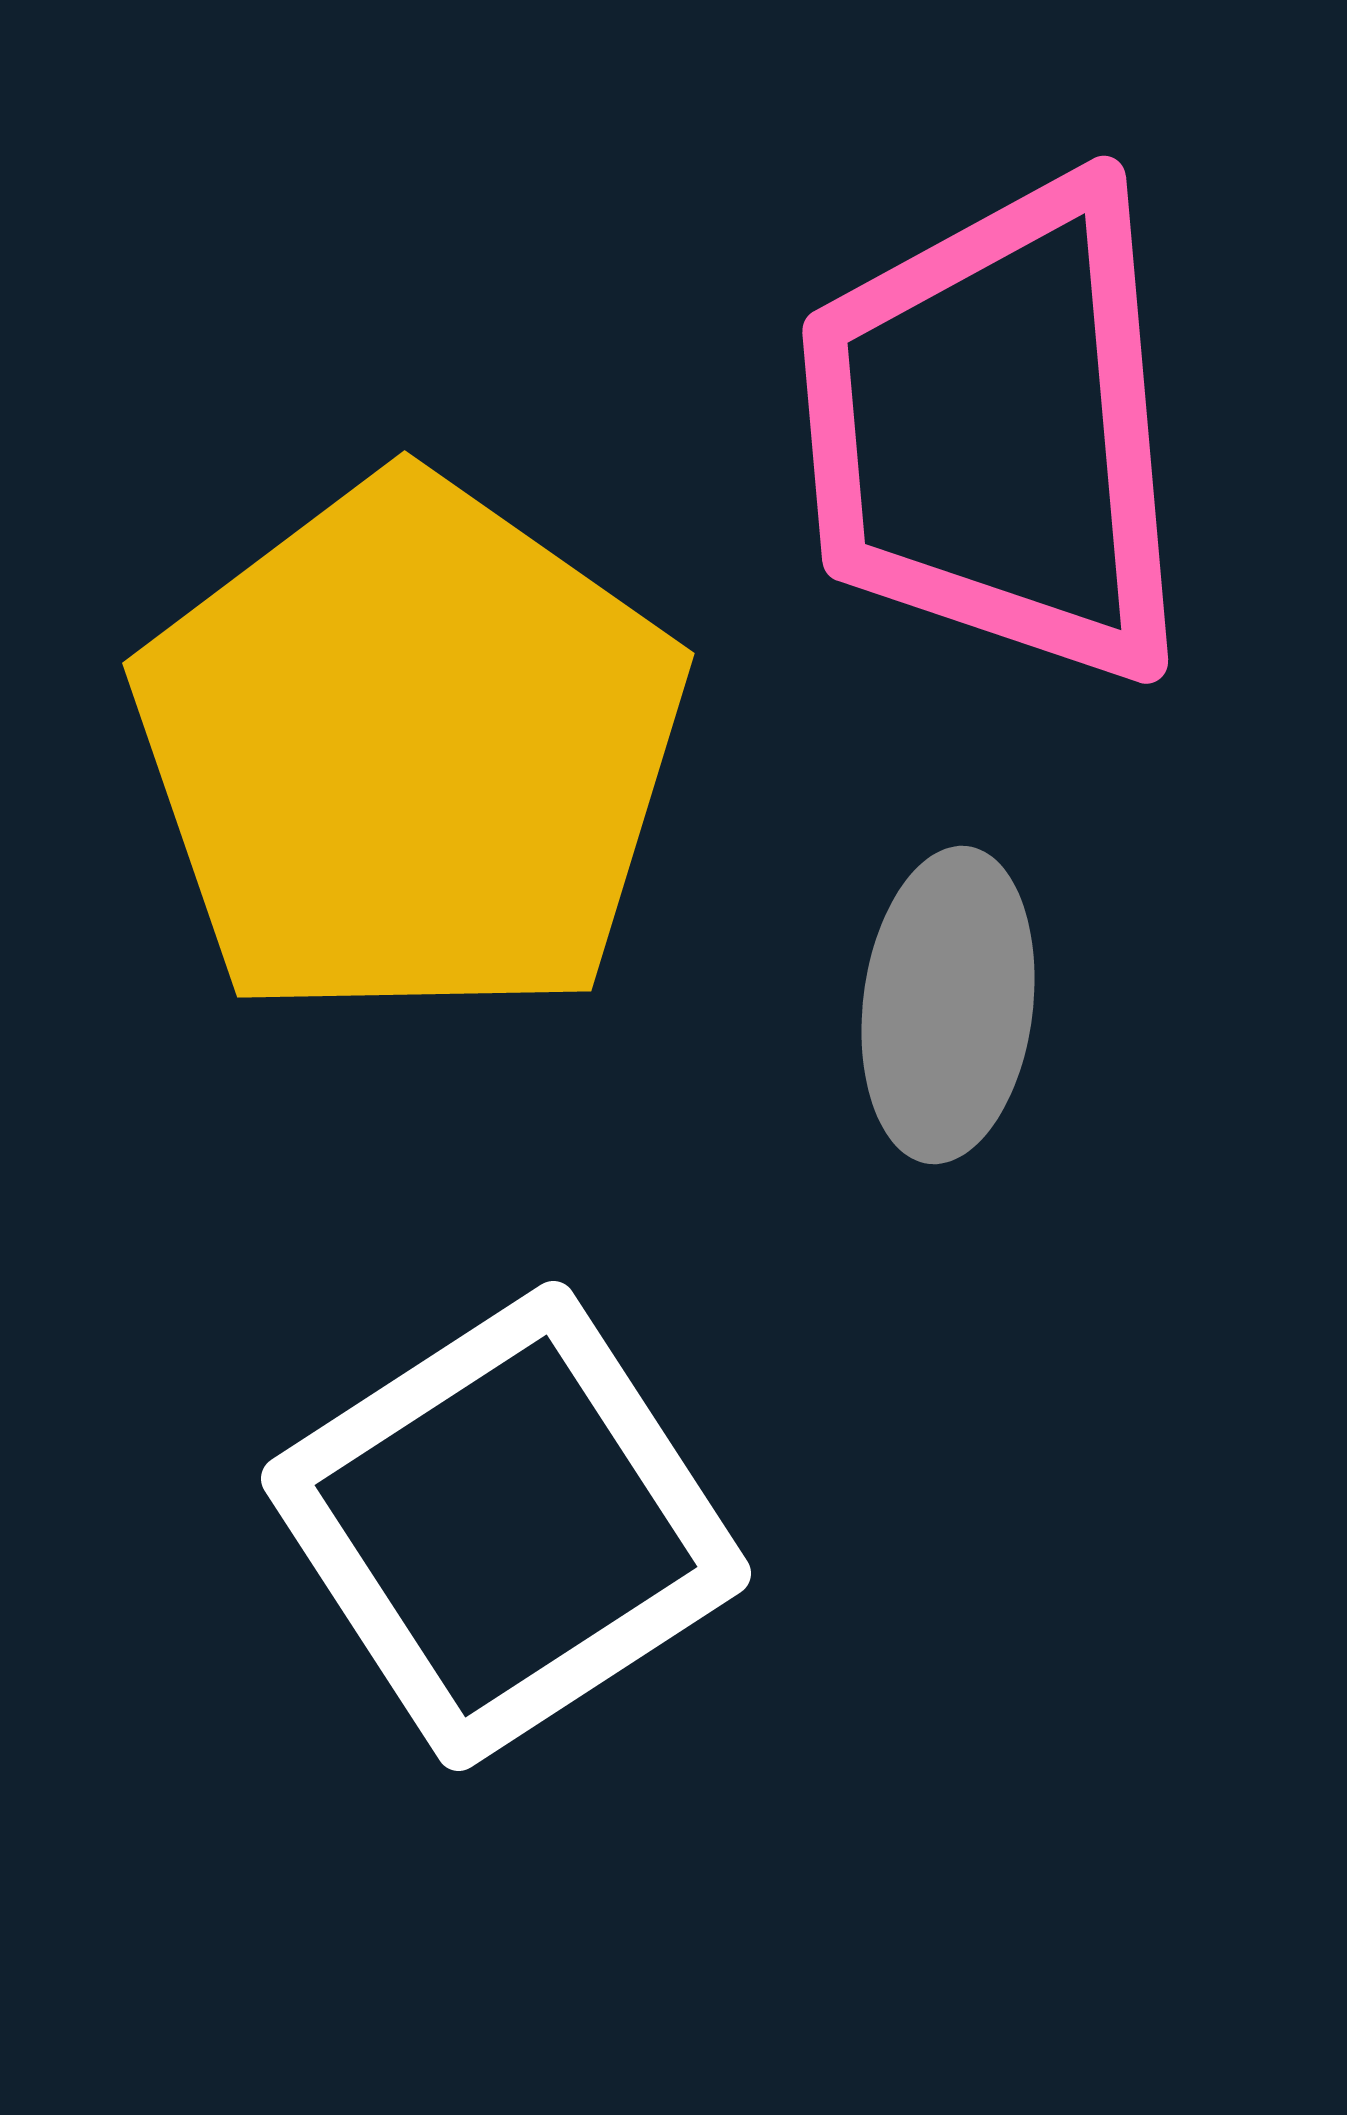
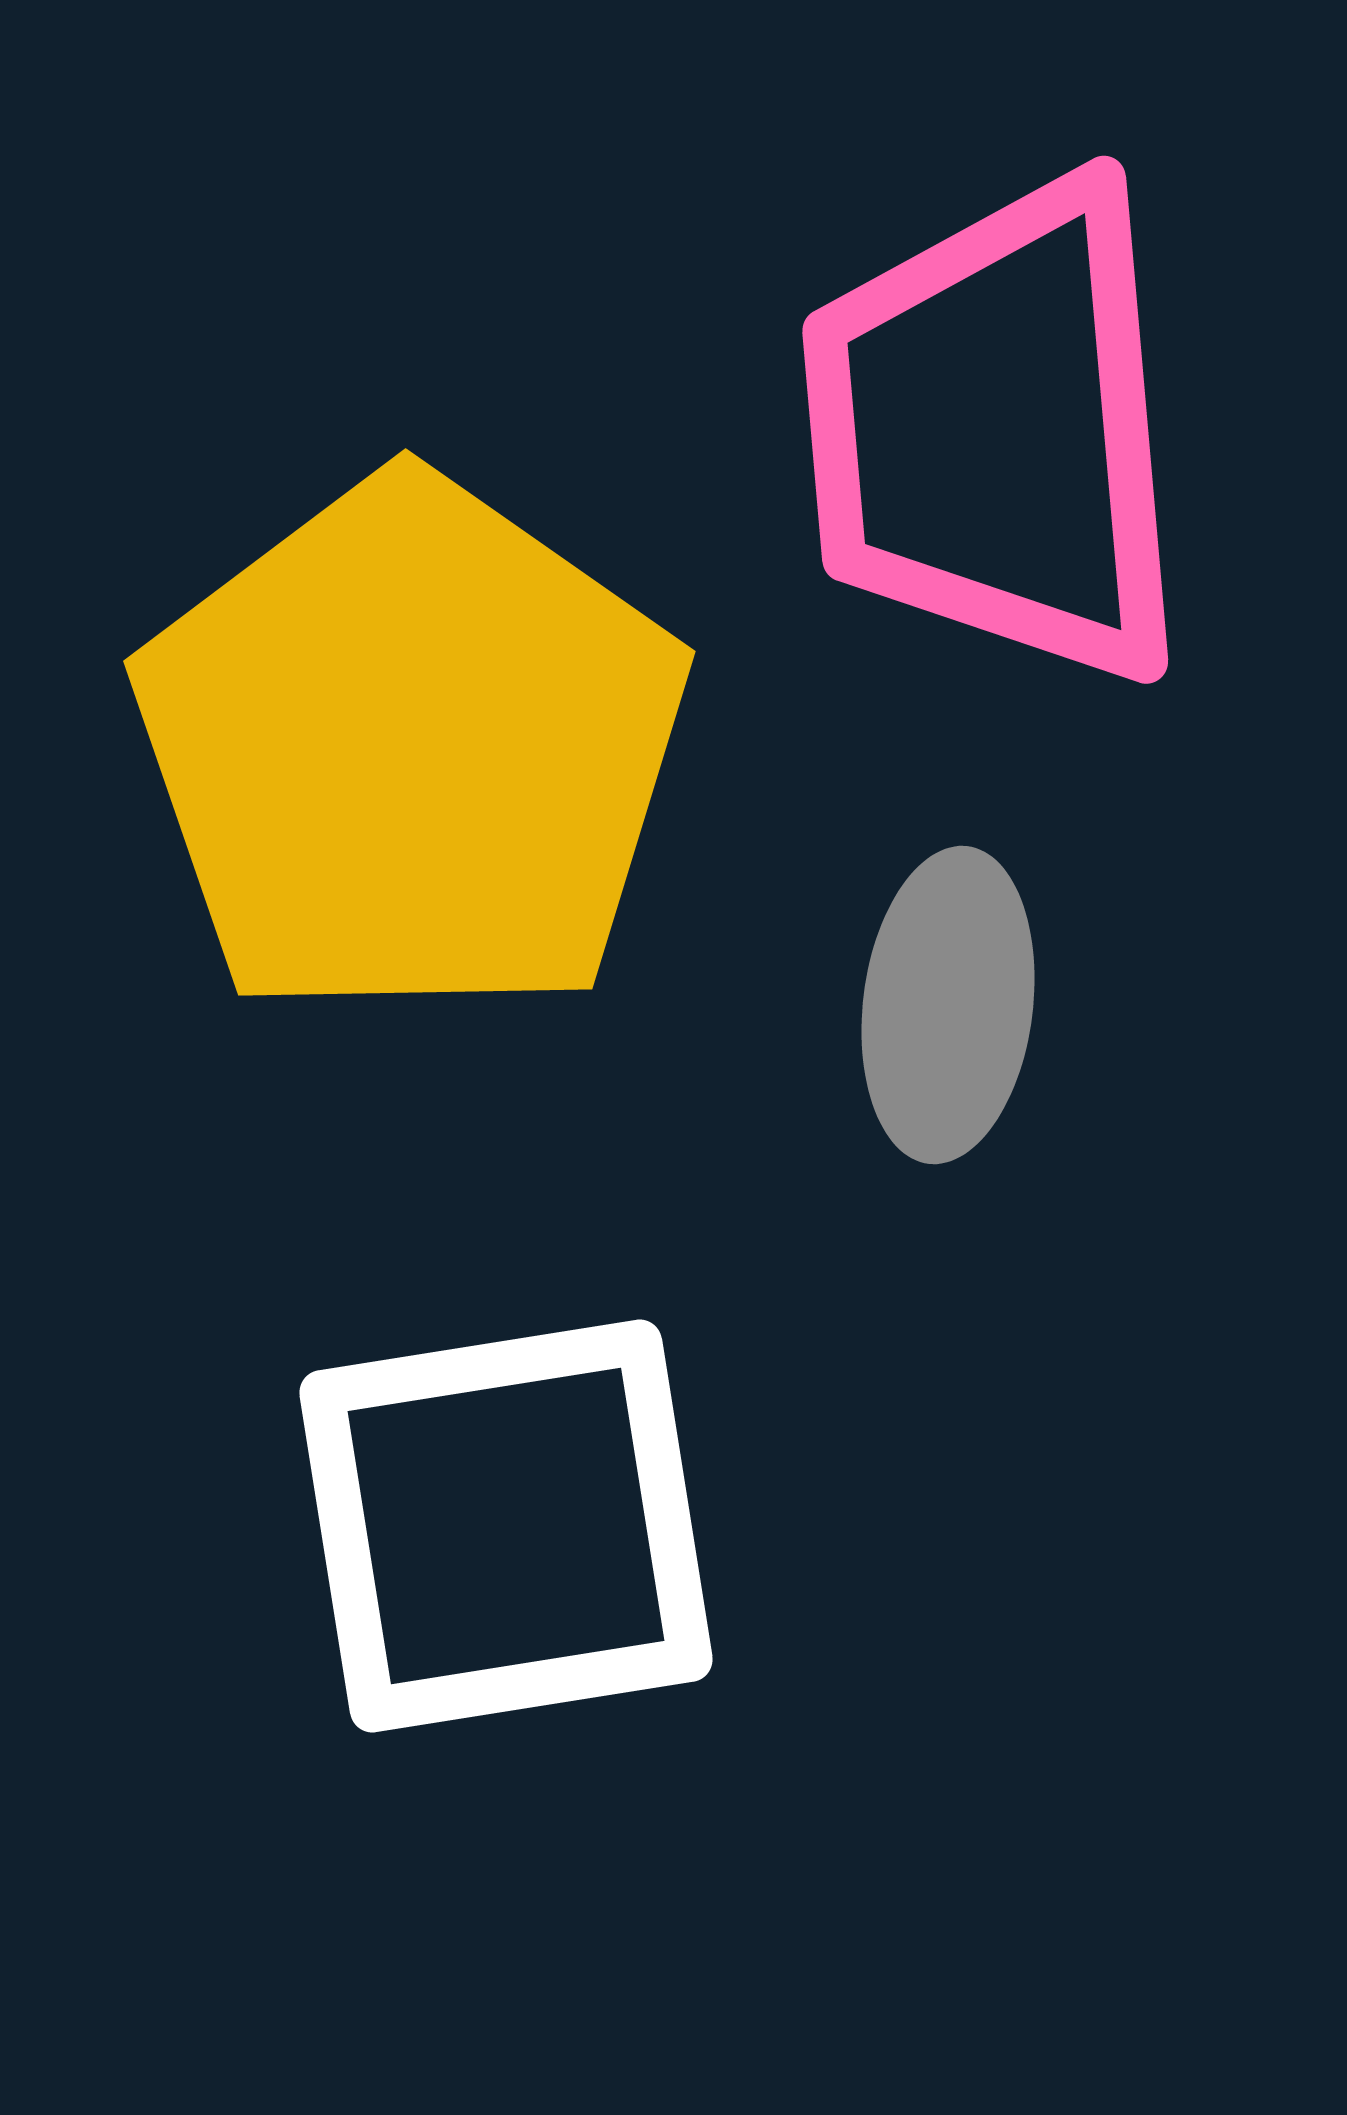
yellow pentagon: moved 1 px right, 2 px up
white square: rotated 24 degrees clockwise
